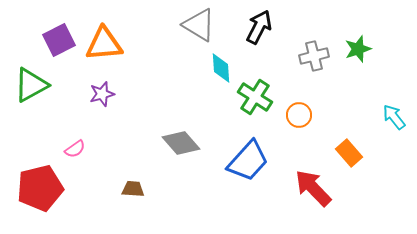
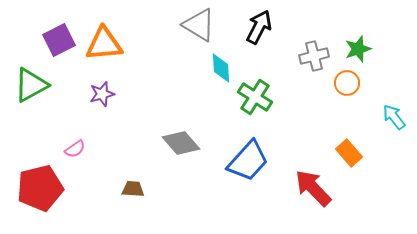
orange circle: moved 48 px right, 32 px up
